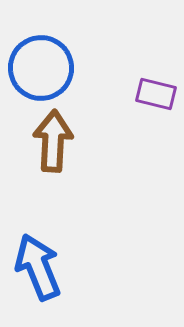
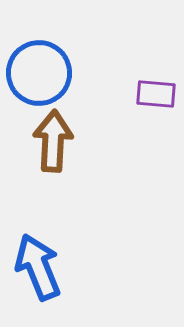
blue circle: moved 2 px left, 5 px down
purple rectangle: rotated 9 degrees counterclockwise
